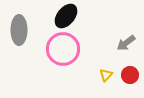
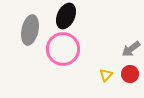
black ellipse: rotated 15 degrees counterclockwise
gray ellipse: moved 11 px right; rotated 12 degrees clockwise
gray arrow: moved 5 px right, 6 px down
red circle: moved 1 px up
